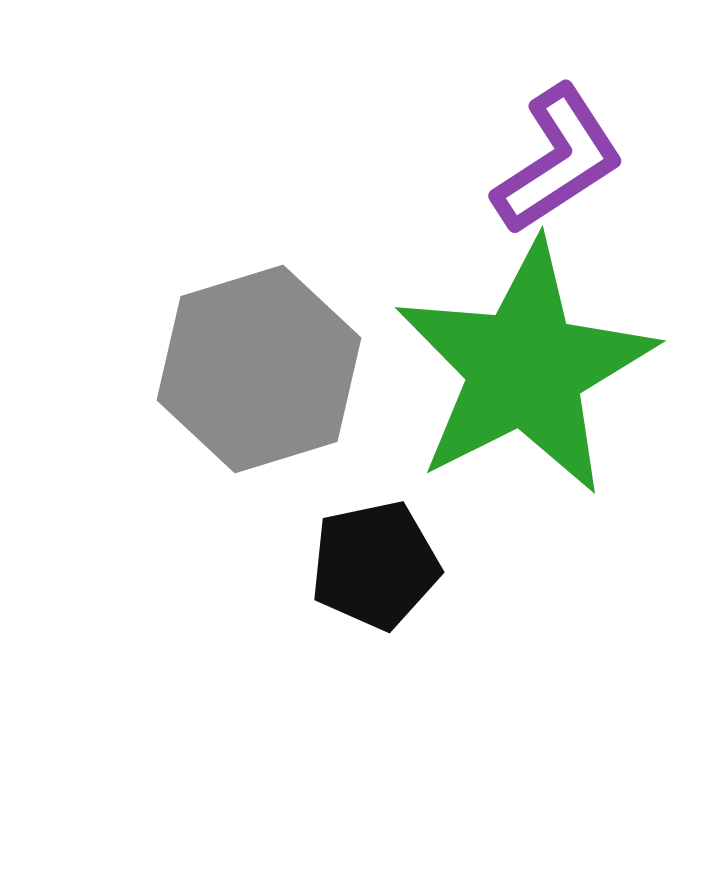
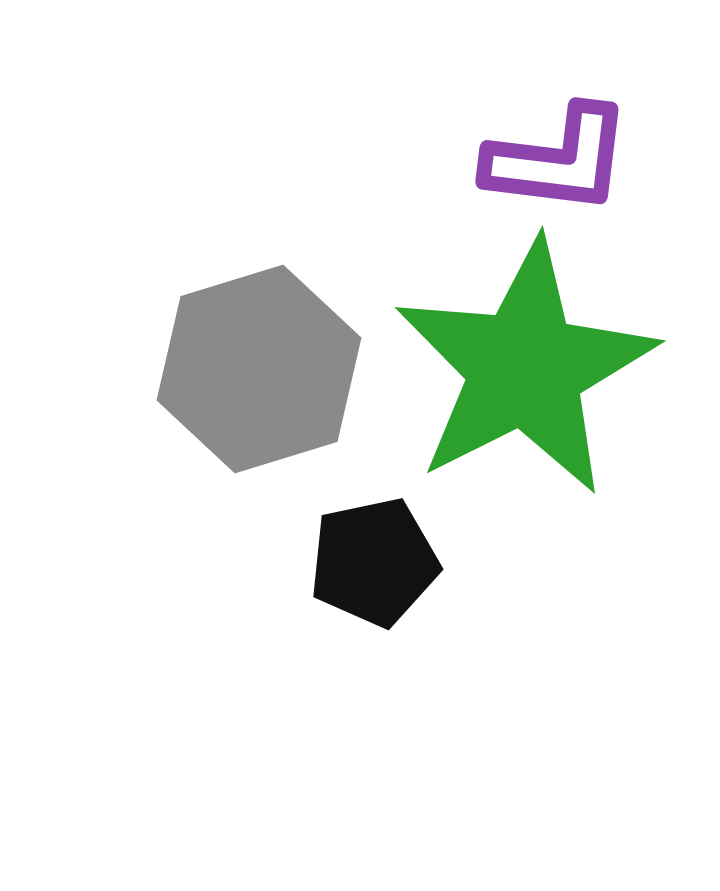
purple L-shape: rotated 40 degrees clockwise
black pentagon: moved 1 px left, 3 px up
